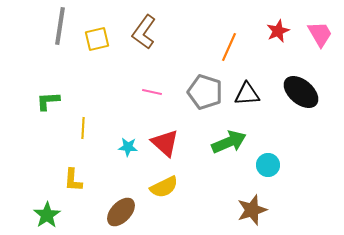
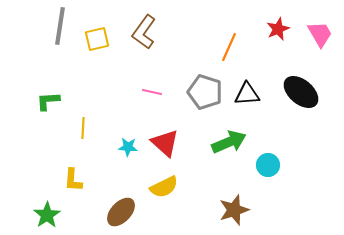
red star: moved 2 px up
brown star: moved 18 px left
